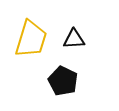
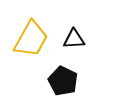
yellow trapezoid: rotated 12 degrees clockwise
